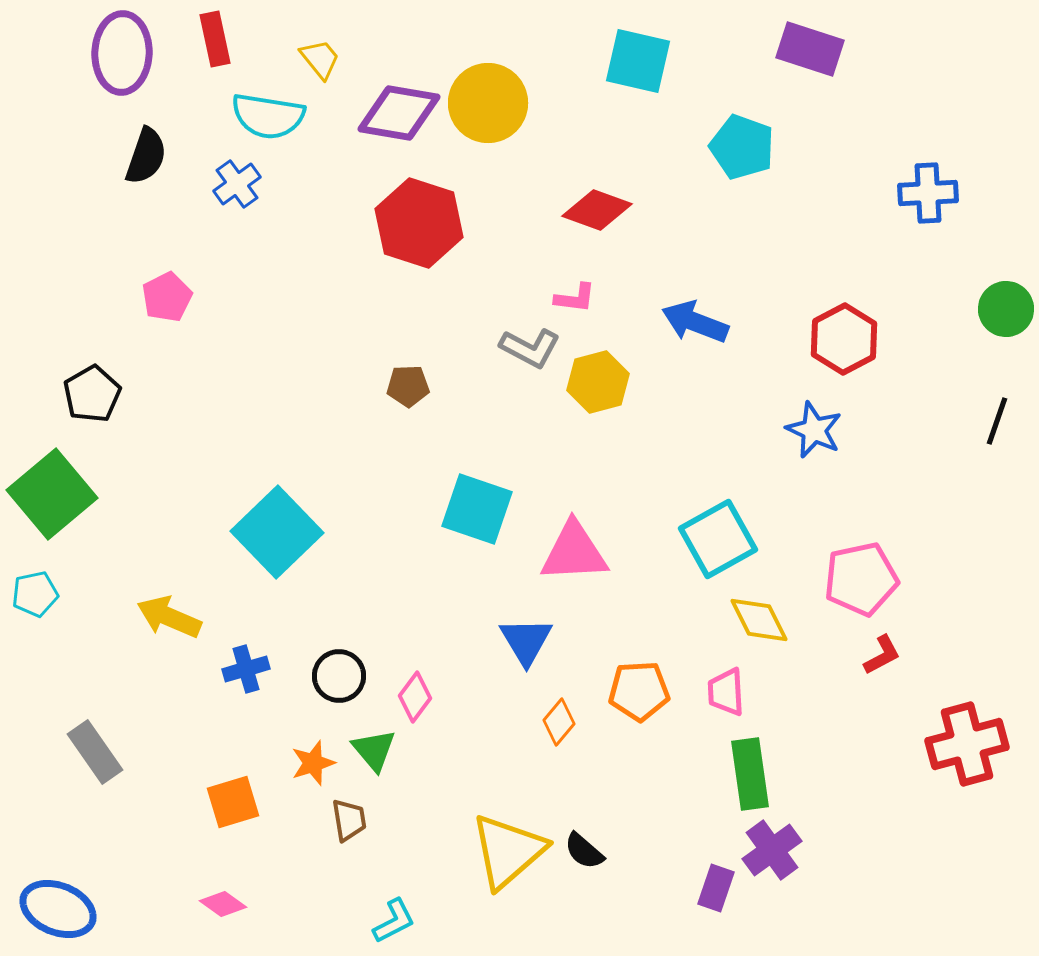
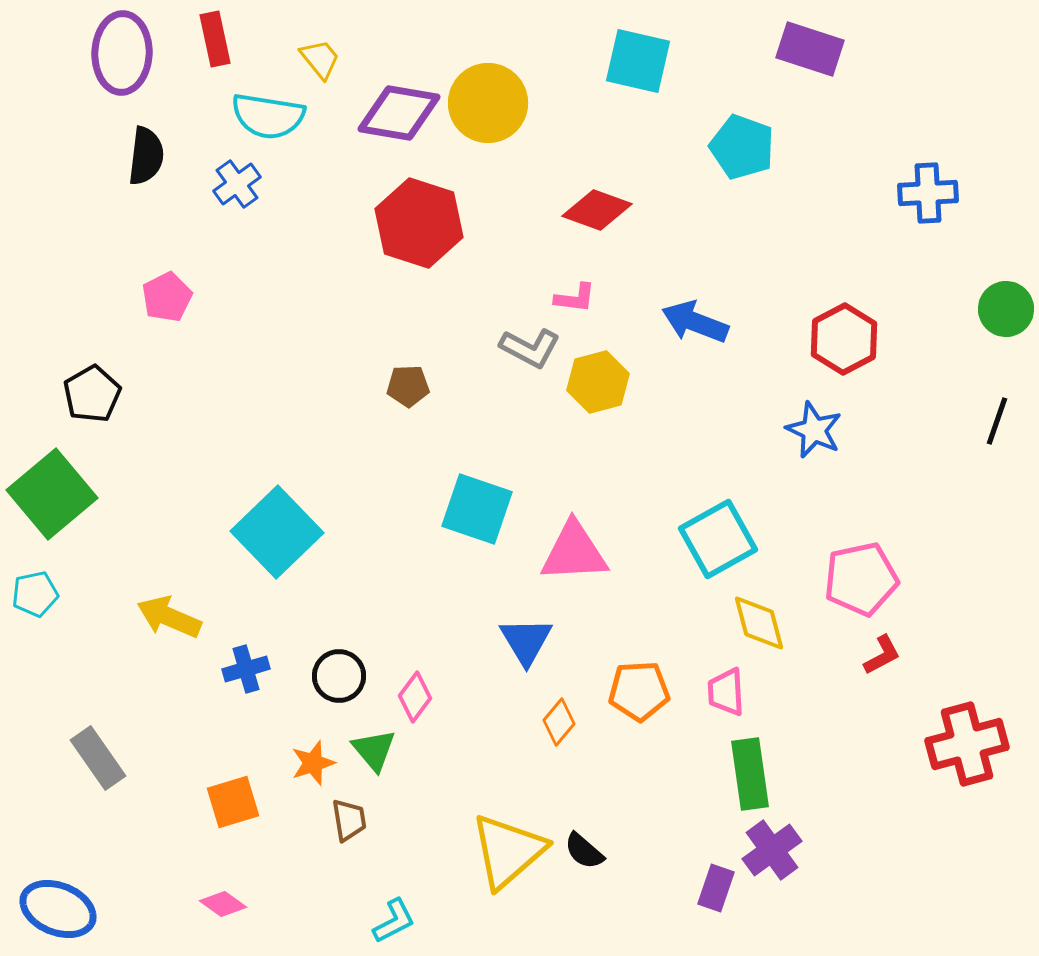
black semicircle at (146, 156): rotated 12 degrees counterclockwise
yellow diamond at (759, 620): moved 3 px down; rotated 12 degrees clockwise
gray rectangle at (95, 752): moved 3 px right, 6 px down
